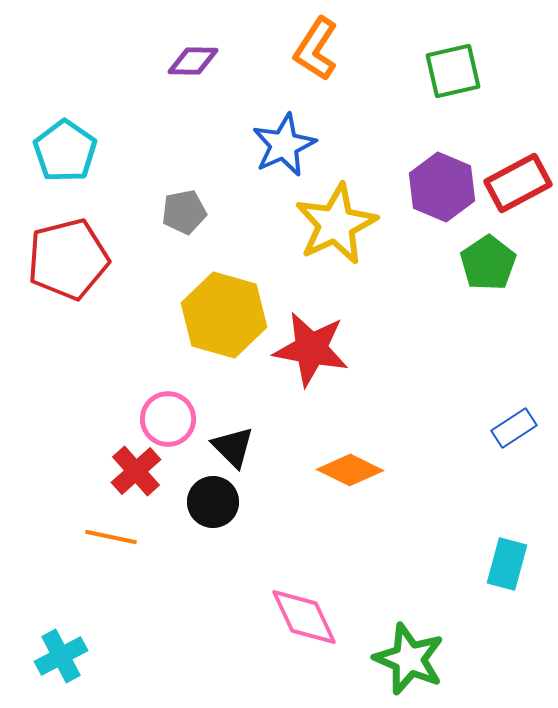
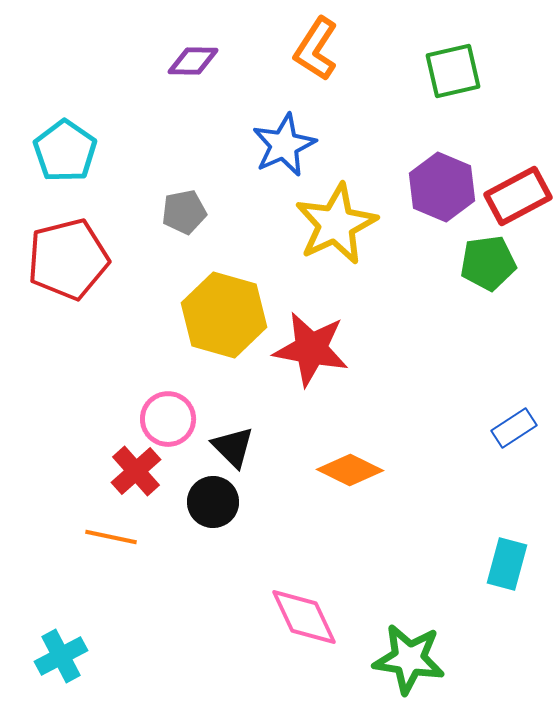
red rectangle: moved 13 px down
green pentagon: rotated 26 degrees clockwise
green star: rotated 14 degrees counterclockwise
